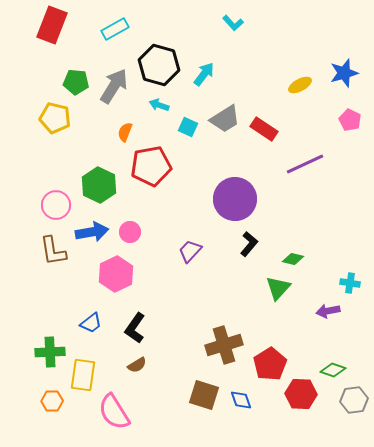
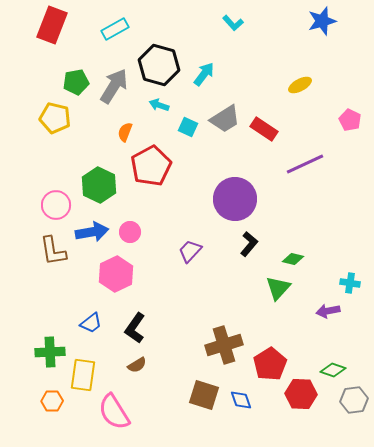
blue star at (344, 73): moved 22 px left, 52 px up
green pentagon at (76, 82): rotated 15 degrees counterclockwise
red pentagon at (151, 166): rotated 18 degrees counterclockwise
